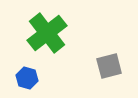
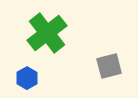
blue hexagon: rotated 15 degrees clockwise
